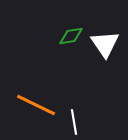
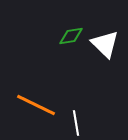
white triangle: rotated 12 degrees counterclockwise
white line: moved 2 px right, 1 px down
